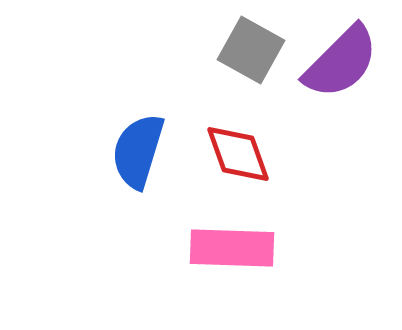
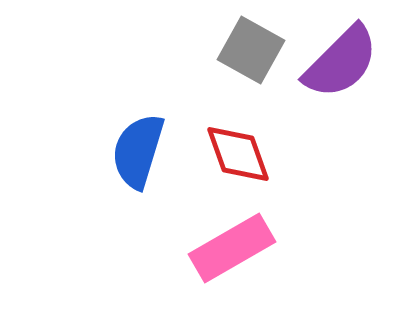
pink rectangle: rotated 32 degrees counterclockwise
